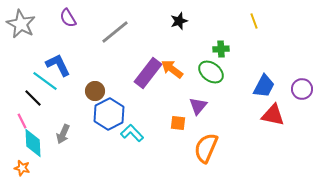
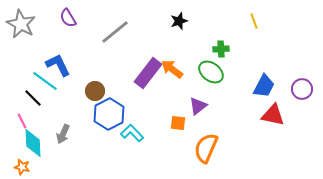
purple triangle: rotated 12 degrees clockwise
orange star: moved 1 px up
